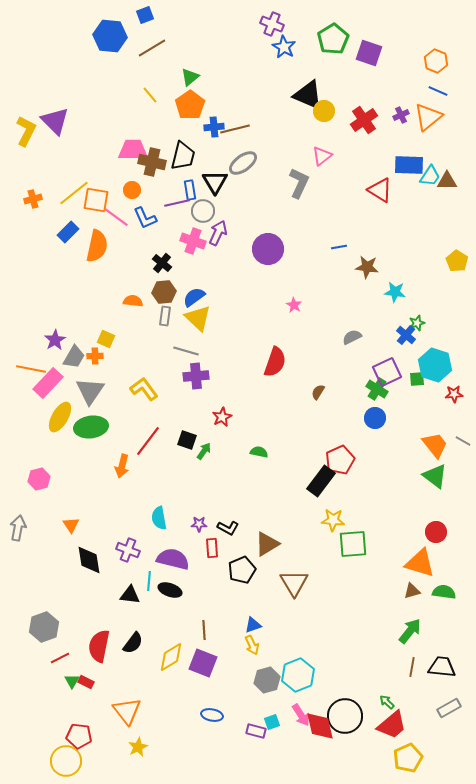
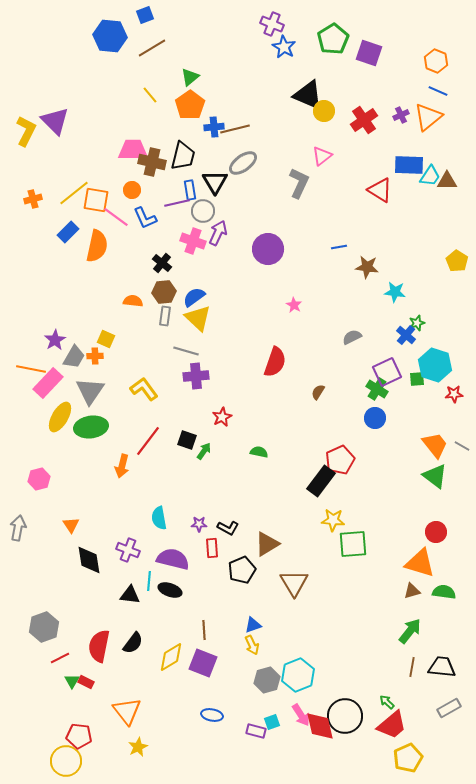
gray line at (463, 441): moved 1 px left, 5 px down
